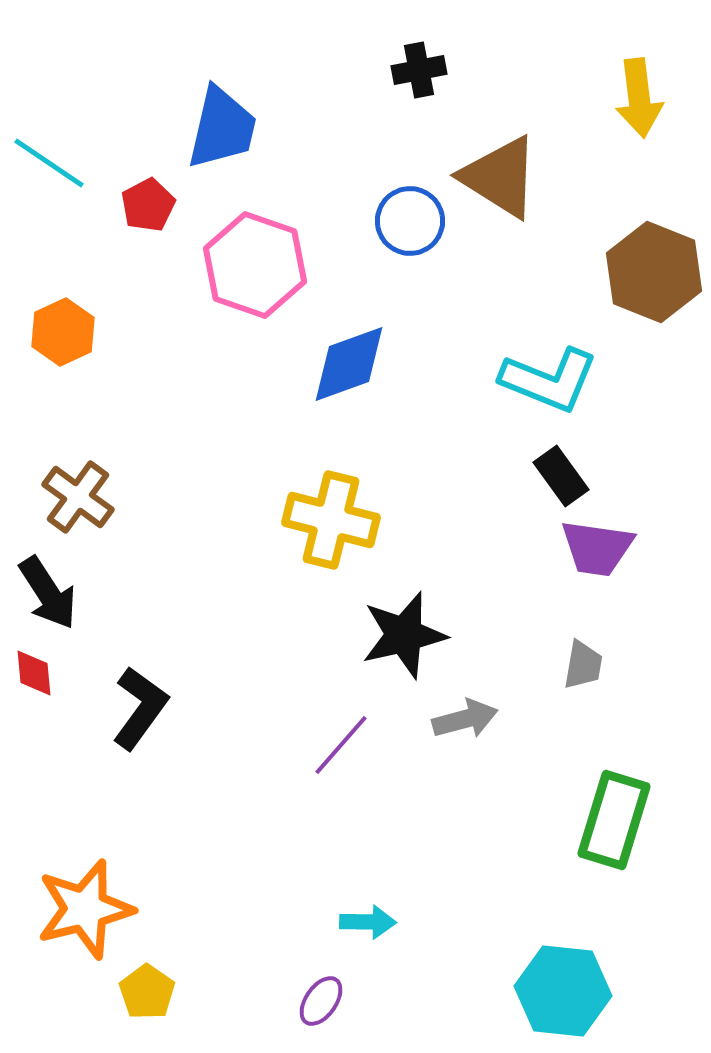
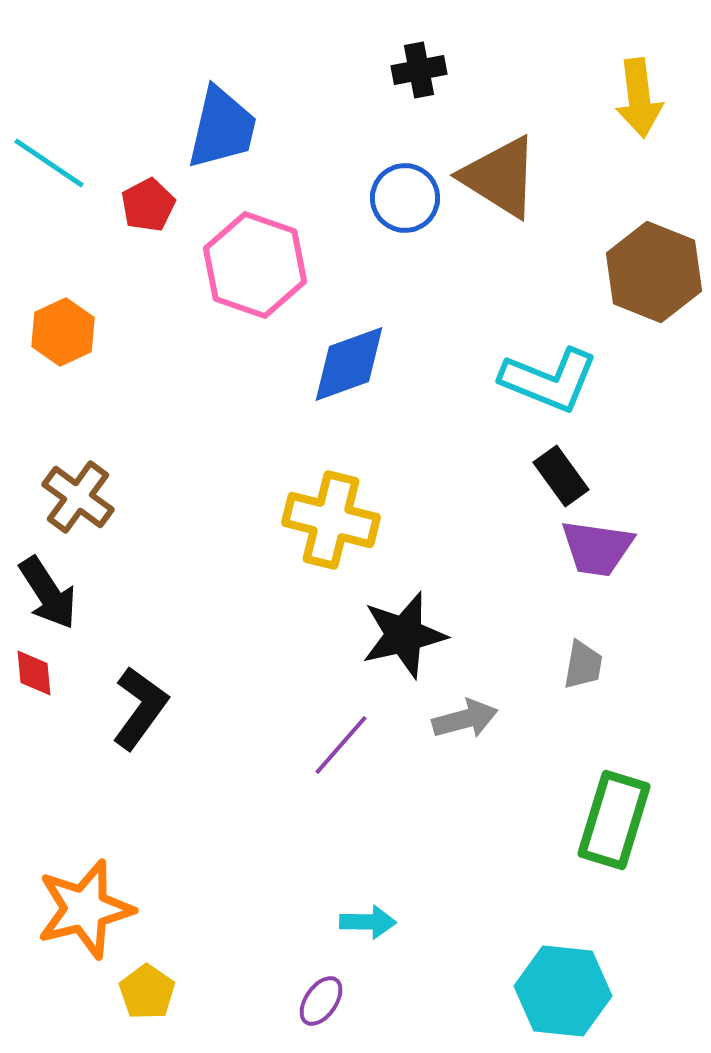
blue circle: moved 5 px left, 23 px up
